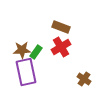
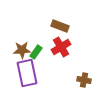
brown rectangle: moved 1 px left, 1 px up
purple rectangle: moved 1 px right, 1 px down
brown cross: moved 1 px down; rotated 24 degrees counterclockwise
